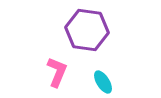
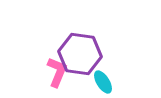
purple hexagon: moved 7 px left, 24 px down
